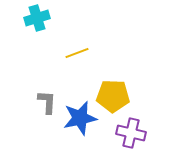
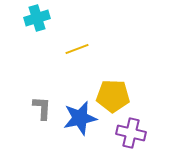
yellow line: moved 4 px up
gray L-shape: moved 5 px left, 6 px down
